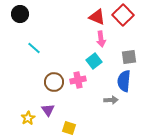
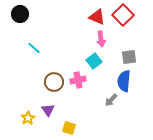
gray arrow: rotated 136 degrees clockwise
